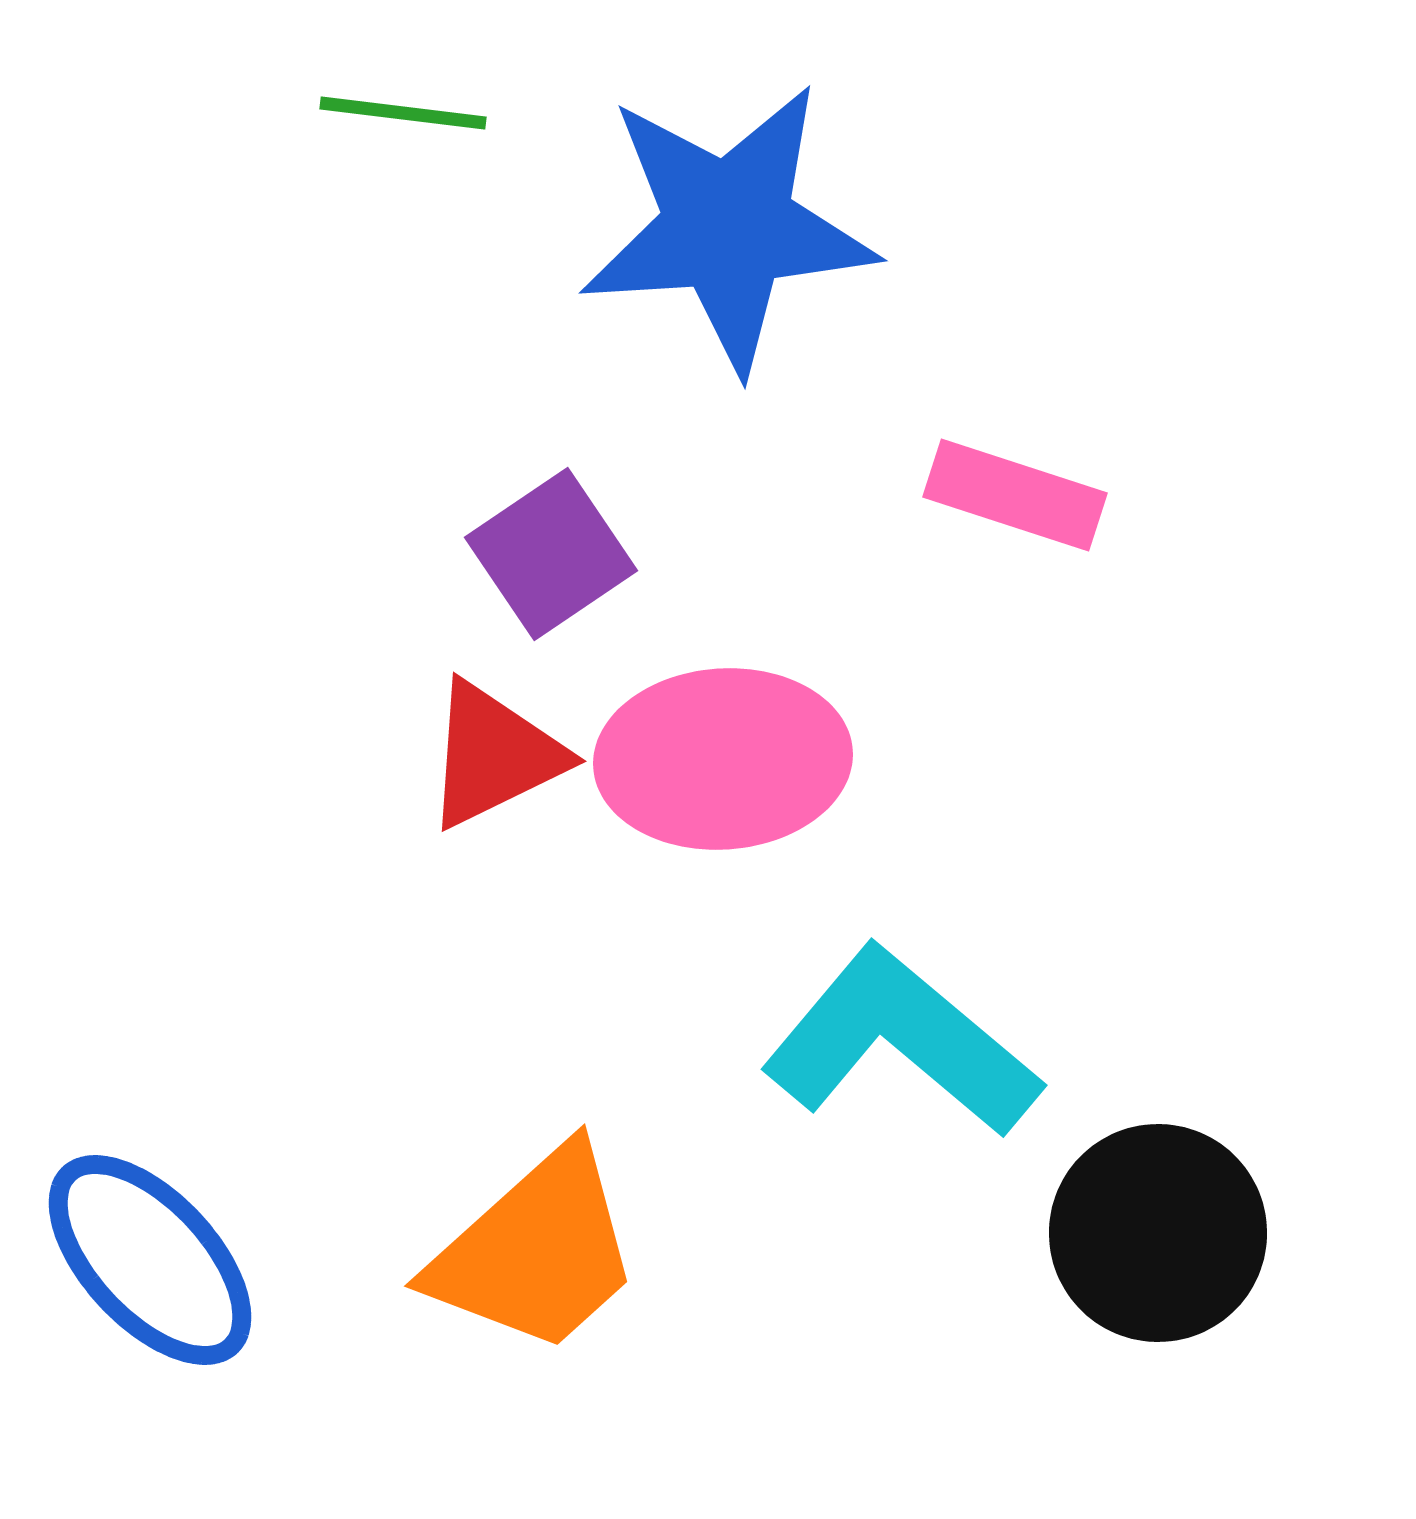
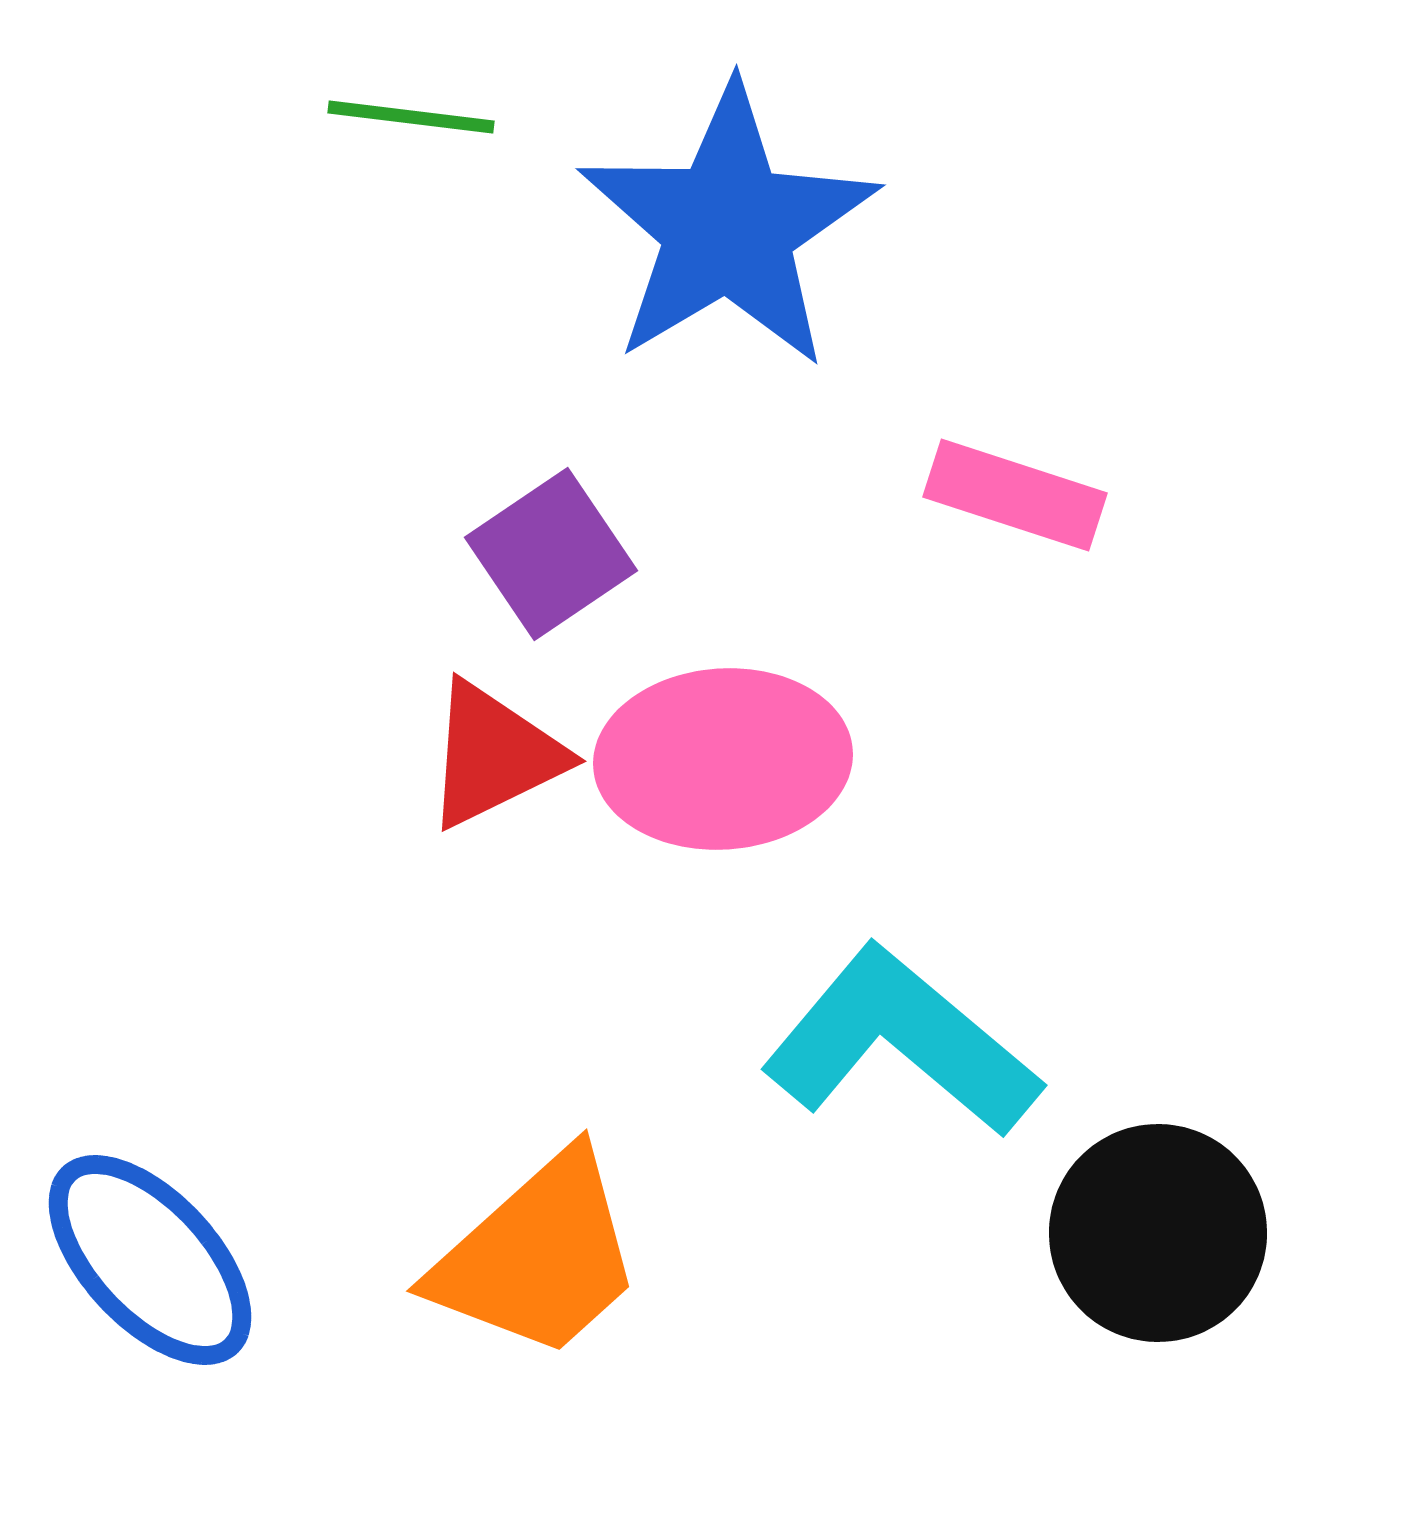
green line: moved 8 px right, 4 px down
blue star: rotated 27 degrees counterclockwise
orange trapezoid: moved 2 px right, 5 px down
